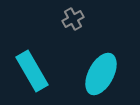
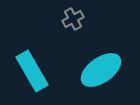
cyan ellipse: moved 4 px up; rotated 27 degrees clockwise
